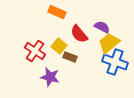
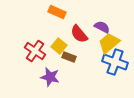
brown rectangle: moved 1 px left
